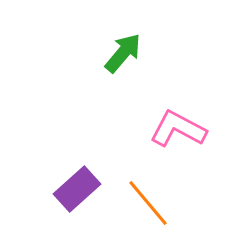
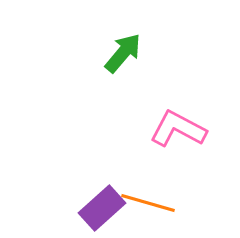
purple rectangle: moved 25 px right, 19 px down
orange line: rotated 34 degrees counterclockwise
